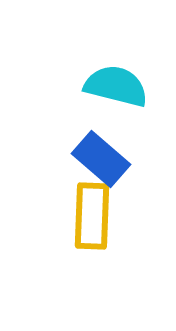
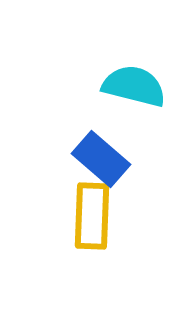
cyan semicircle: moved 18 px right
